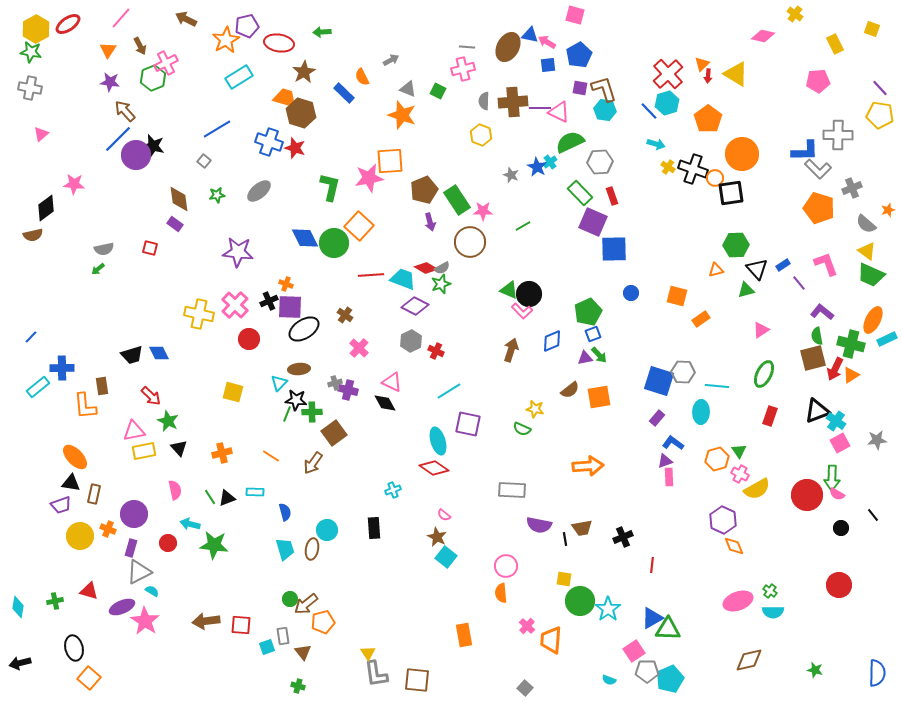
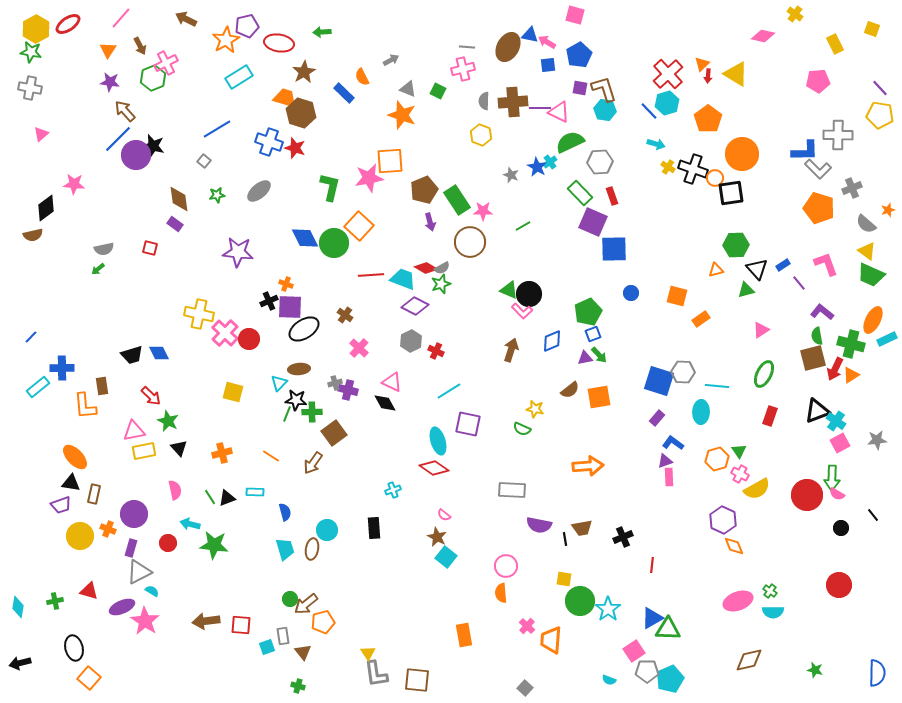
pink cross at (235, 305): moved 10 px left, 28 px down
